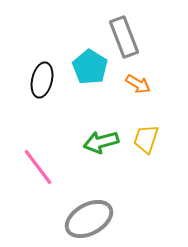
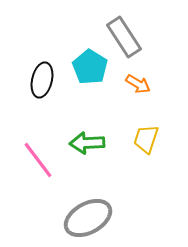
gray rectangle: rotated 12 degrees counterclockwise
green arrow: moved 14 px left, 1 px down; rotated 12 degrees clockwise
pink line: moved 7 px up
gray ellipse: moved 1 px left, 1 px up
